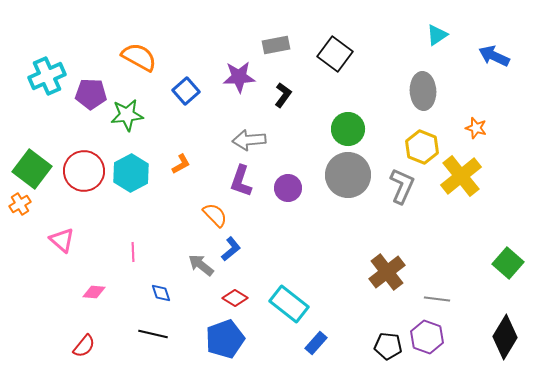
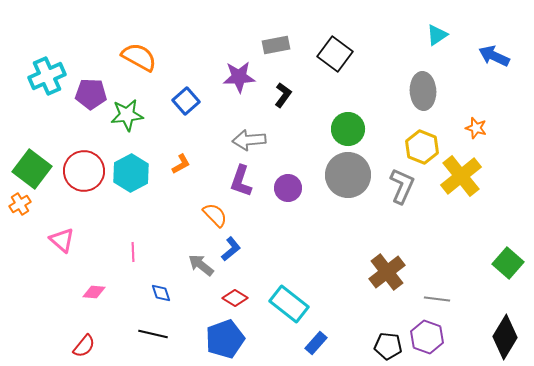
blue square at (186, 91): moved 10 px down
